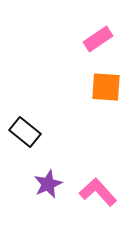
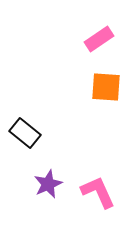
pink rectangle: moved 1 px right
black rectangle: moved 1 px down
pink L-shape: rotated 18 degrees clockwise
